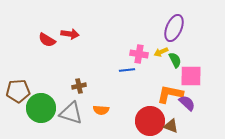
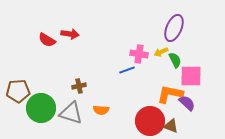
blue line: rotated 14 degrees counterclockwise
